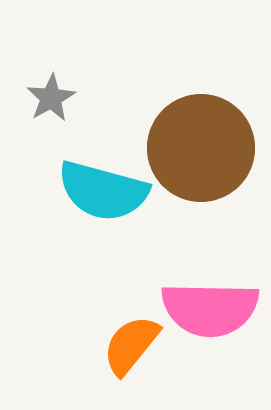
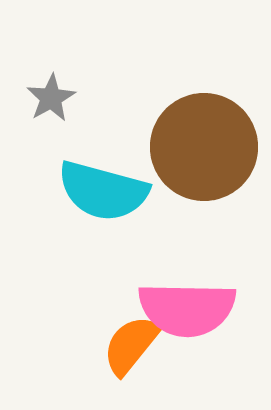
brown circle: moved 3 px right, 1 px up
pink semicircle: moved 23 px left
